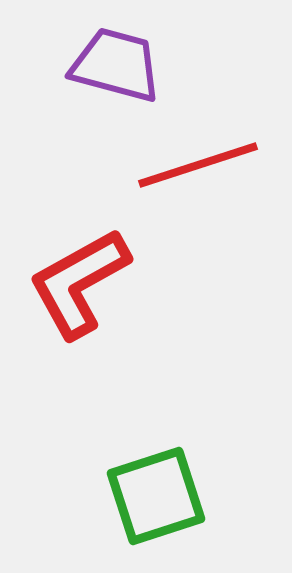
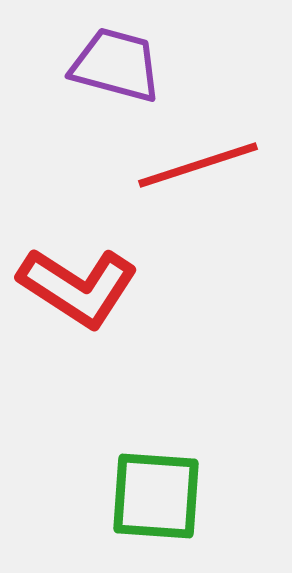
red L-shape: moved 1 px left, 4 px down; rotated 118 degrees counterclockwise
green square: rotated 22 degrees clockwise
